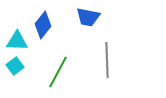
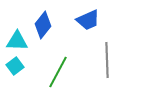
blue trapezoid: moved 3 px down; rotated 35 degrees counterclockwise
